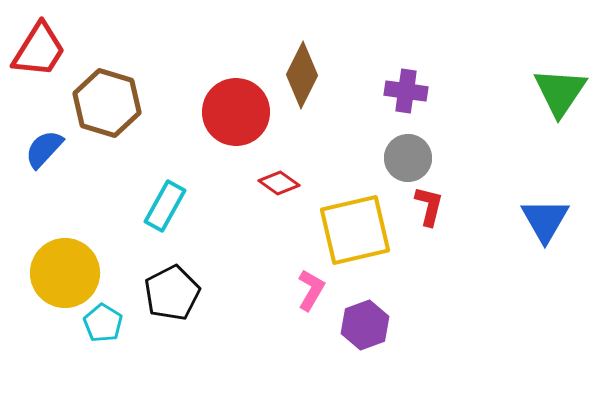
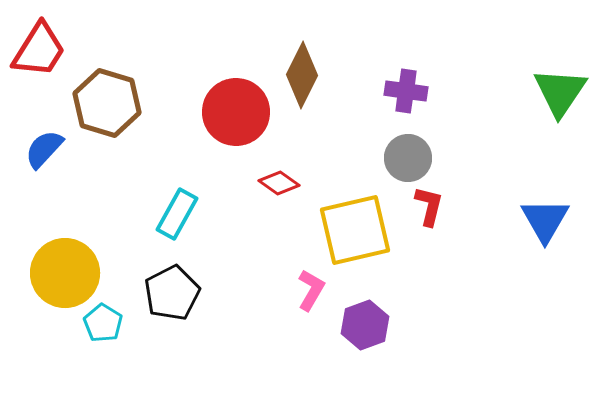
cyan rectangle: moved 12 px right, 8 px down
